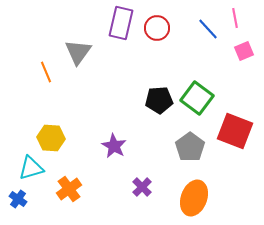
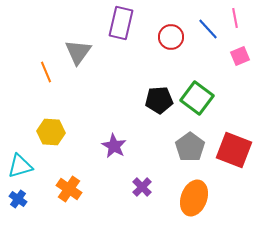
red circle: moved 14 px right, 9 px down
pink square: moved 4 px left, 5 px down
red square: moved 1 px left, 19 px down
yellow hexagon: moved 6 px up
cyan triangle: moved 11 px left, 2 px up
orange cross: rotated 20 degrees counterclockwise
